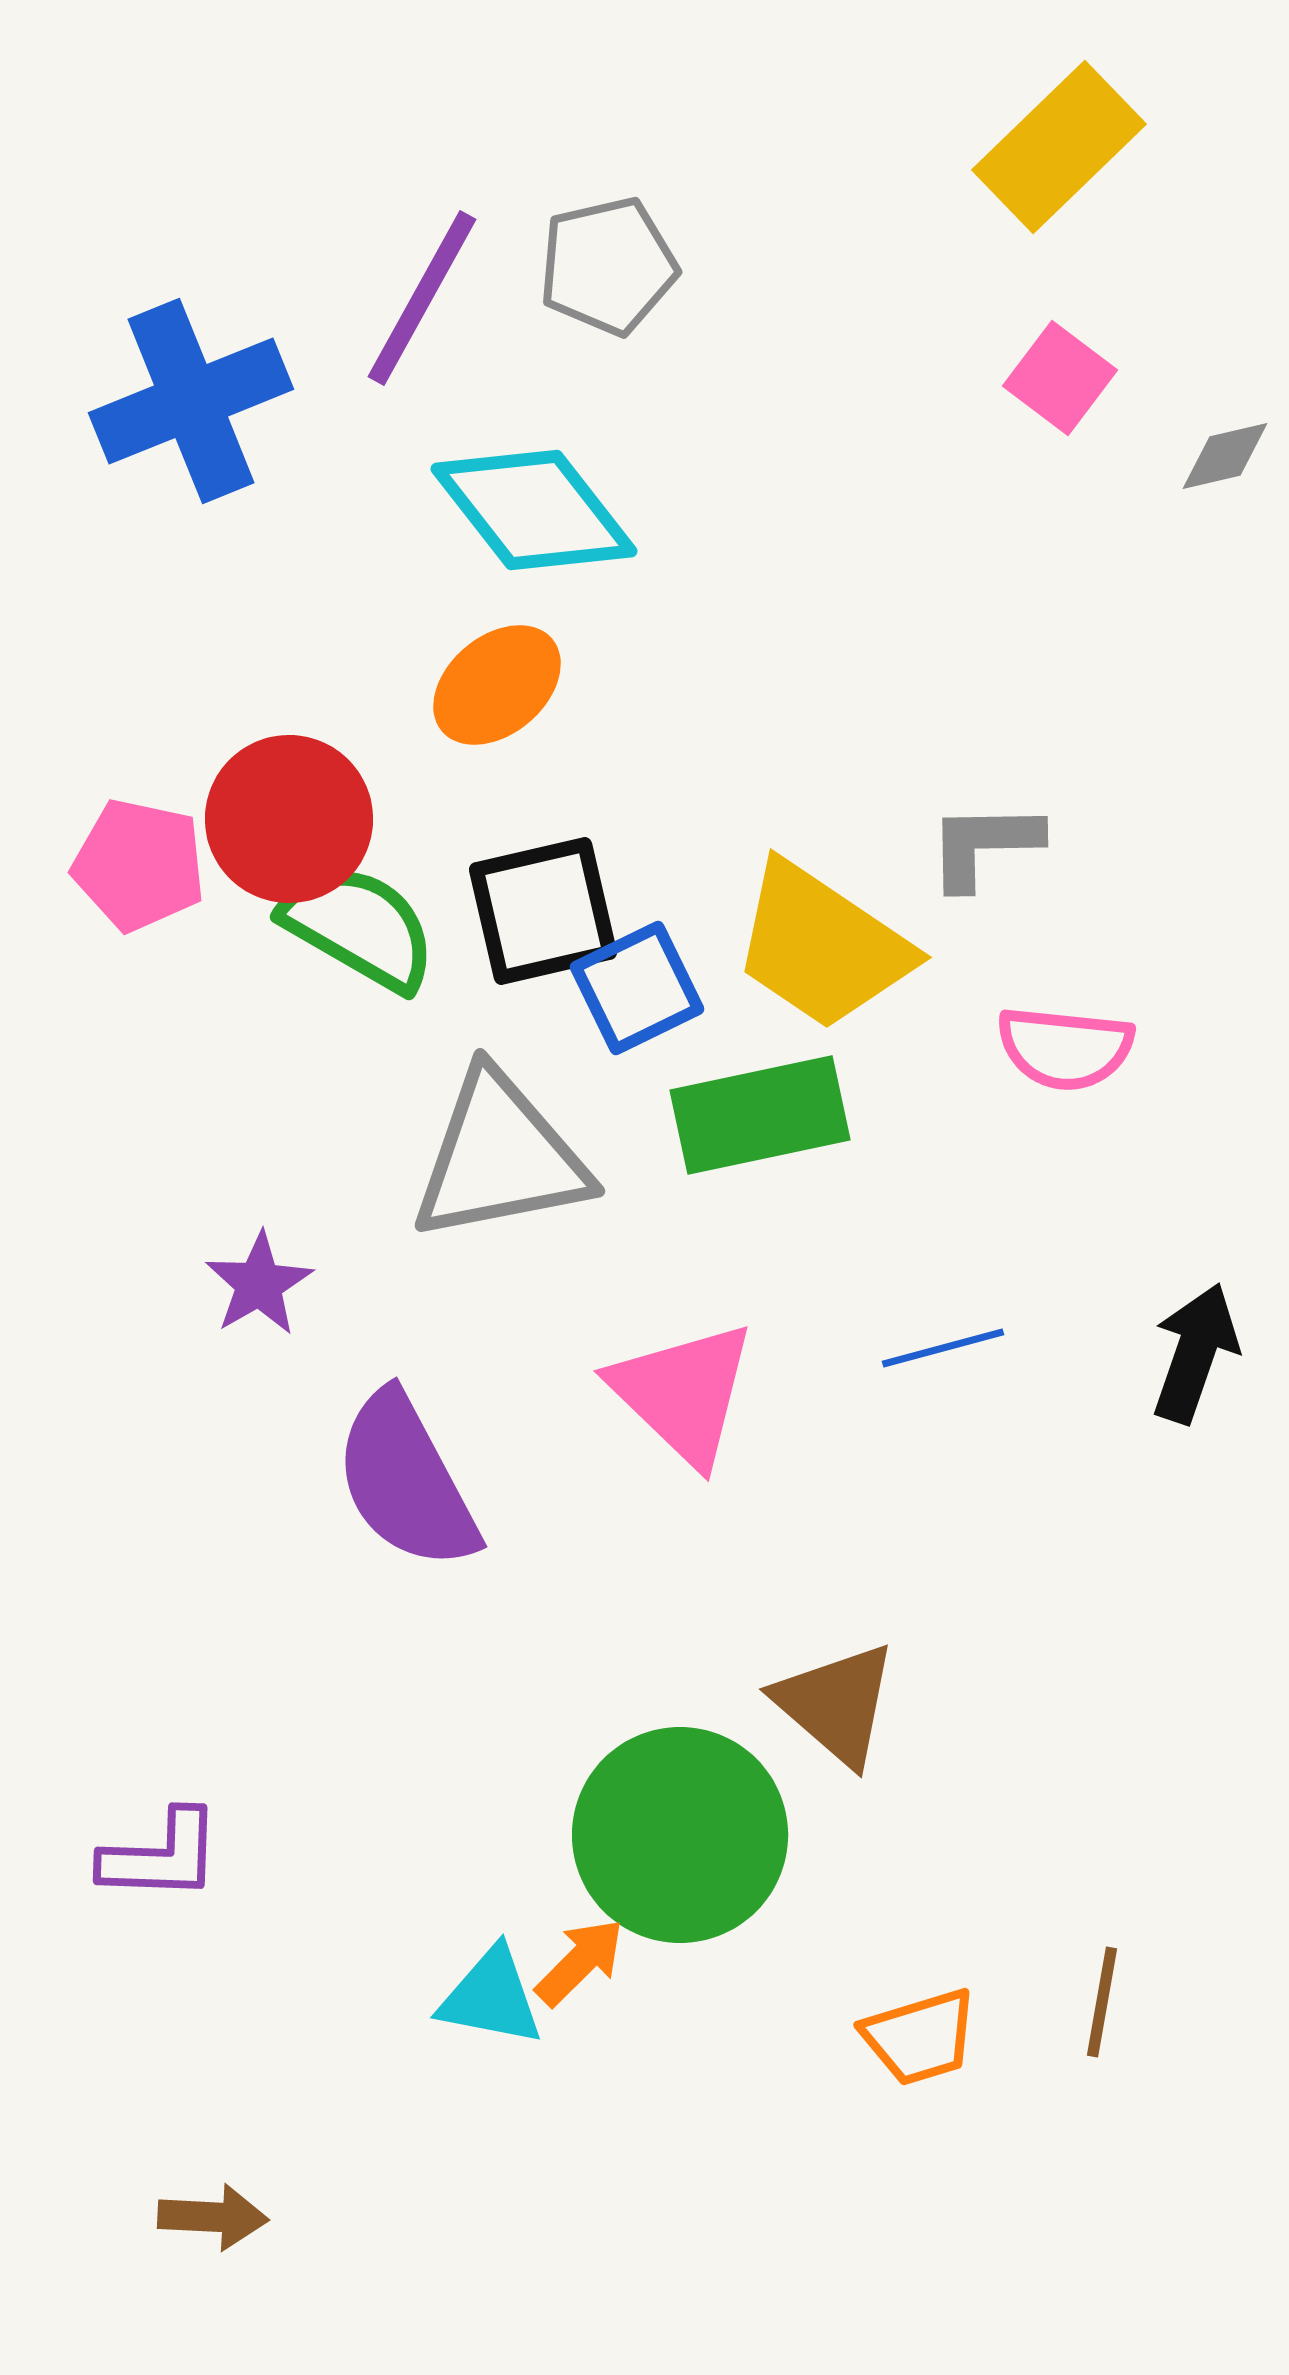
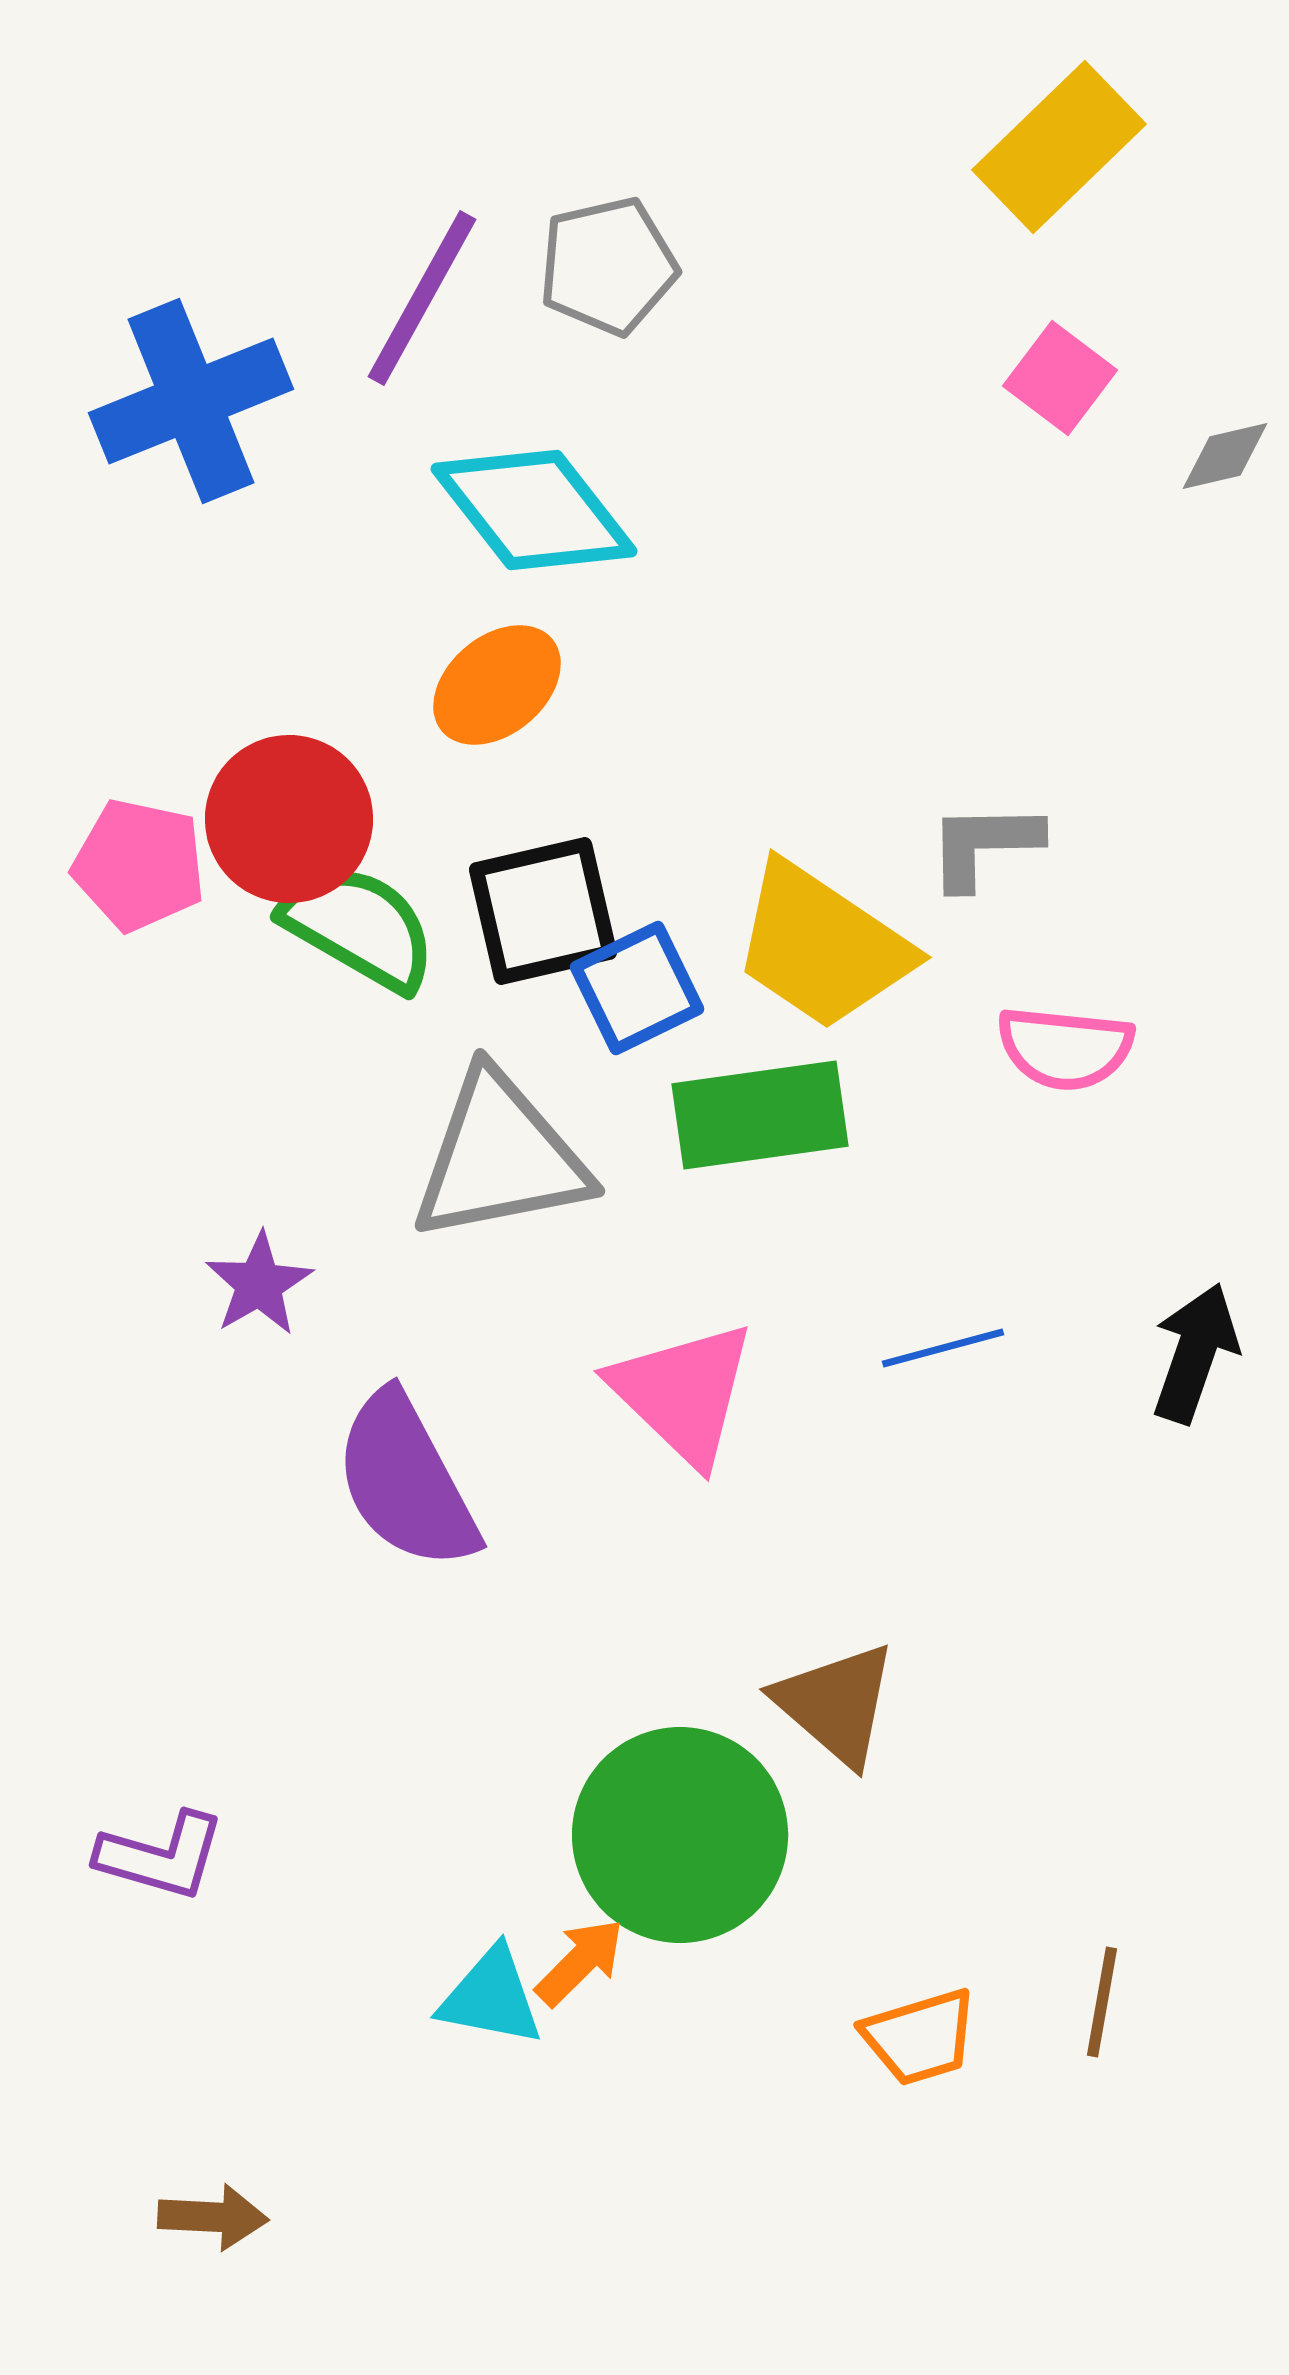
green rectangle: rotated 4 degrees clockwise
purple L-shape: rotated 14 degrees clockwise
